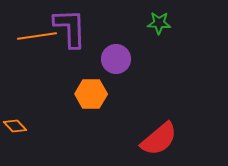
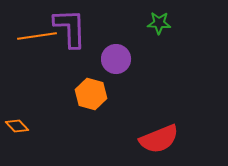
orange hexagon: rotated 16 degrees clockwise
orange diamond: moved 2 px right
red semicircle: rotated 18 degrees clockwise
